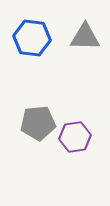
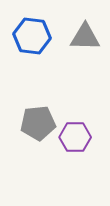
blue hexagon: moved 2 px up
purple hexagon: rotated 8 degrees clockwise
